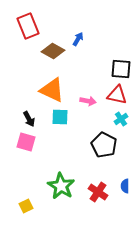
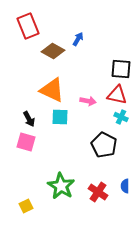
cyan cross: moved 2 px up; rotated 32 degrees counterclockwise
